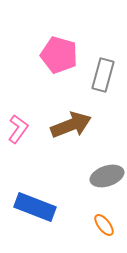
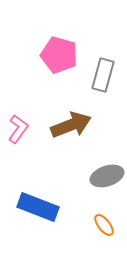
blue rectangle: moved 3 px right
